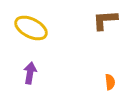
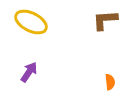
yellow ellipse: moved 6 px up
purple arrow: moved 1 px left, 1 px up; rotated 25 degrees clockwise
